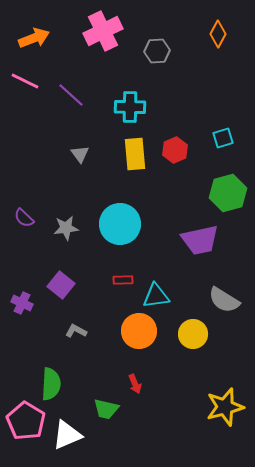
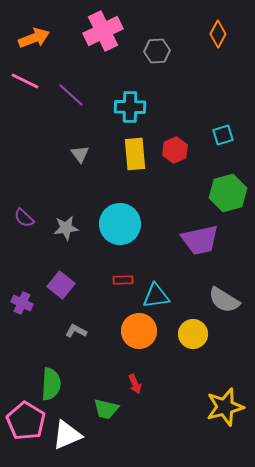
cyan square: moved 3 px up
